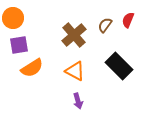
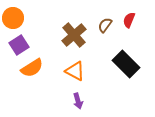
red semicircle: moved 1 px right
purple square: rotated 24 degrees counterclockwise
black rectangle: moved 7 px right, 2 px up
